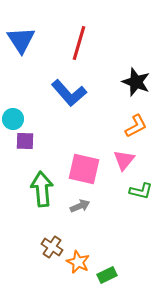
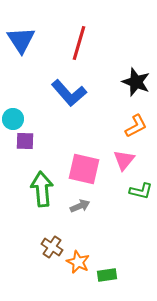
green rectangle: rotated 18 degrees clockwise
